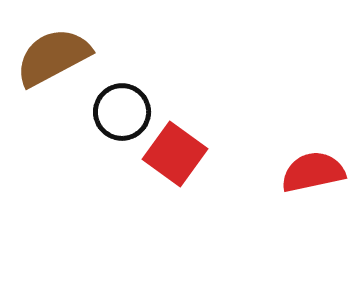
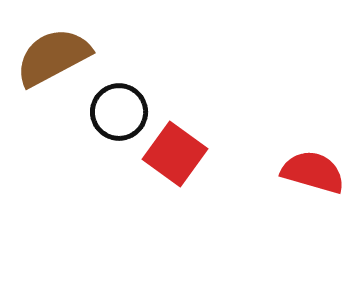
black circle: moved 3 px left
red semicircle: rotated 28 degrees clockwise
